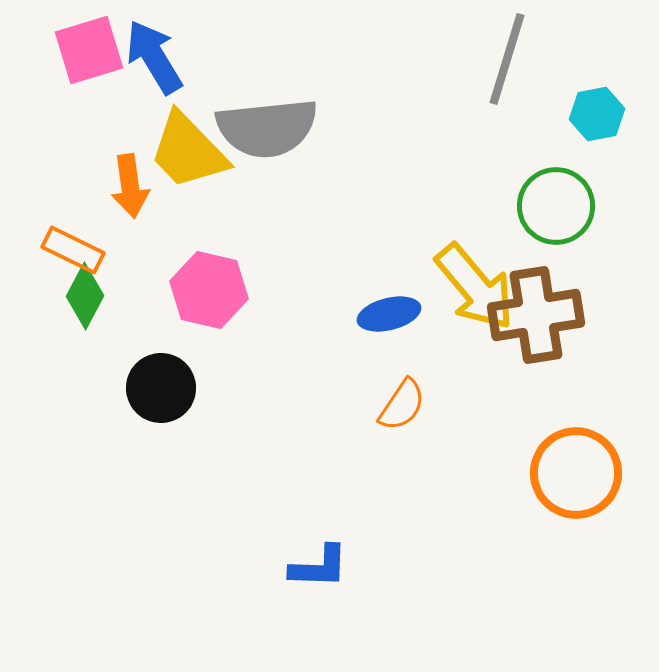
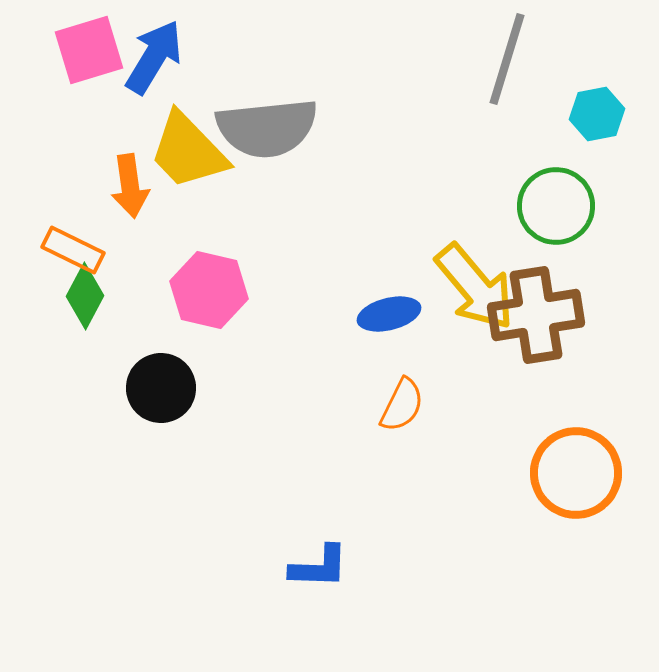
blue arrow: rotated 62 degrees clockwise
orange semicircle: rotated 8 degrees counterclockwise
